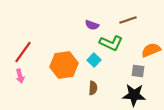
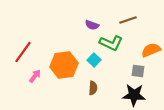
pink arrow: moved 15 px right; rotated 128 degrees counterclockwise
